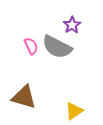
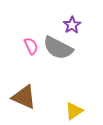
gray semicircle: moved 1 px right, 1 px down
brown triangle: rotated 8 degrees clockwise
